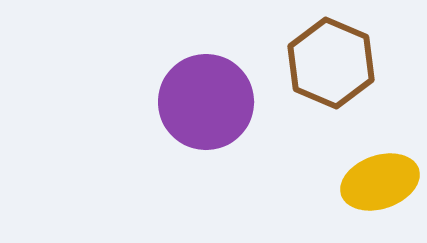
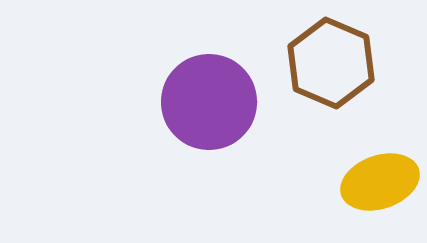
purple circle: moved 3 px right
